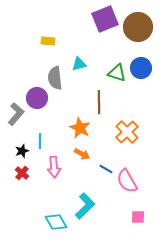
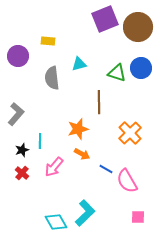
gray semicircle: moved 3 px left
purple circle: moved 19 px left, 42 px up
orange star: moved 2 px left, 1 px down; rotated 30 degrees clockwise
orange cross: moved 3 px right, 1 px down
black star: moved 1 px up
pink arrow: rotated 45 degrees clockwise
cyan L-shape: moved 7 px down
